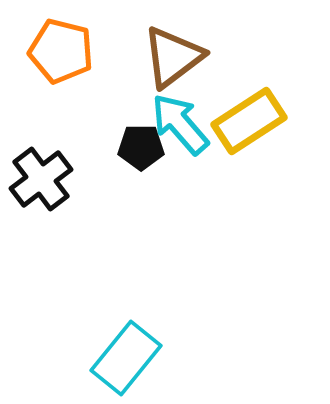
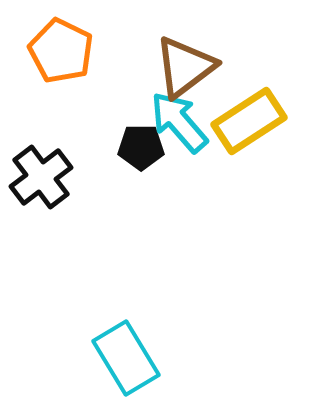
orange pentagon: rotated 12 degrees clockwise
brown triangle: moved 12 px right, 10 px down
cyan arrow: moved 1 px left, 2 px up
black cross: moved 2 px up
cyan rectangle: rotated 70 degrees counterclockwise
